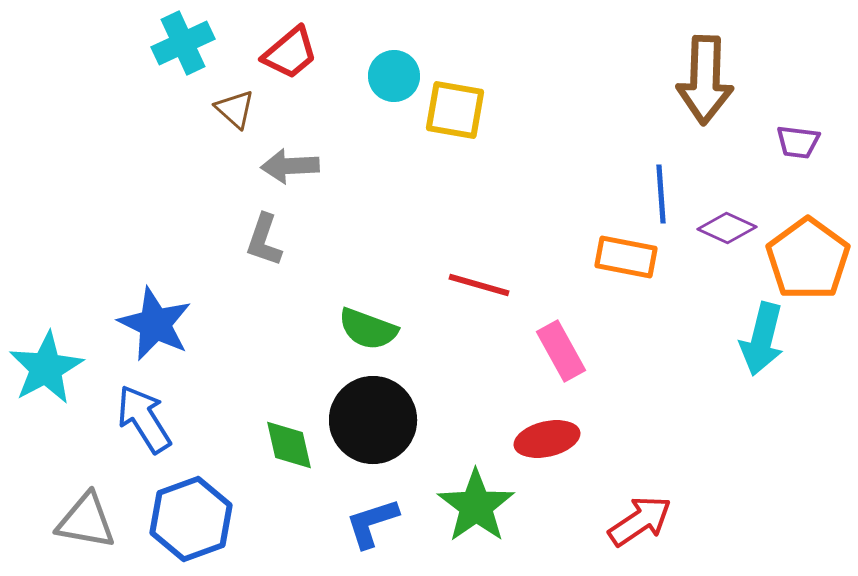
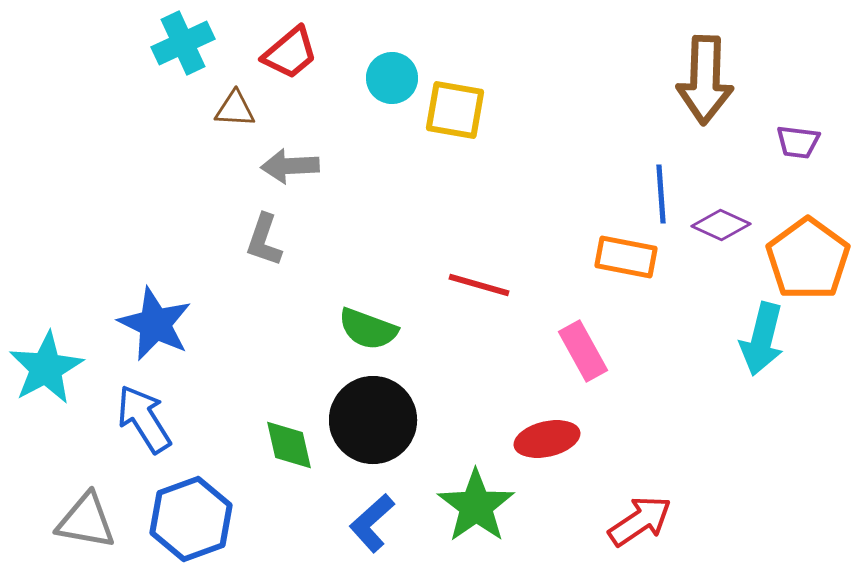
cyan circle: moved 2 px left, 2 px down
brown triangle: rotated 39 degrees counterclockwise
purple diamond: moved 6 px left, 3 px up
pink rectangle: moved 22 px right
blue L-shape: rotated 24 degrees counterclockwise
